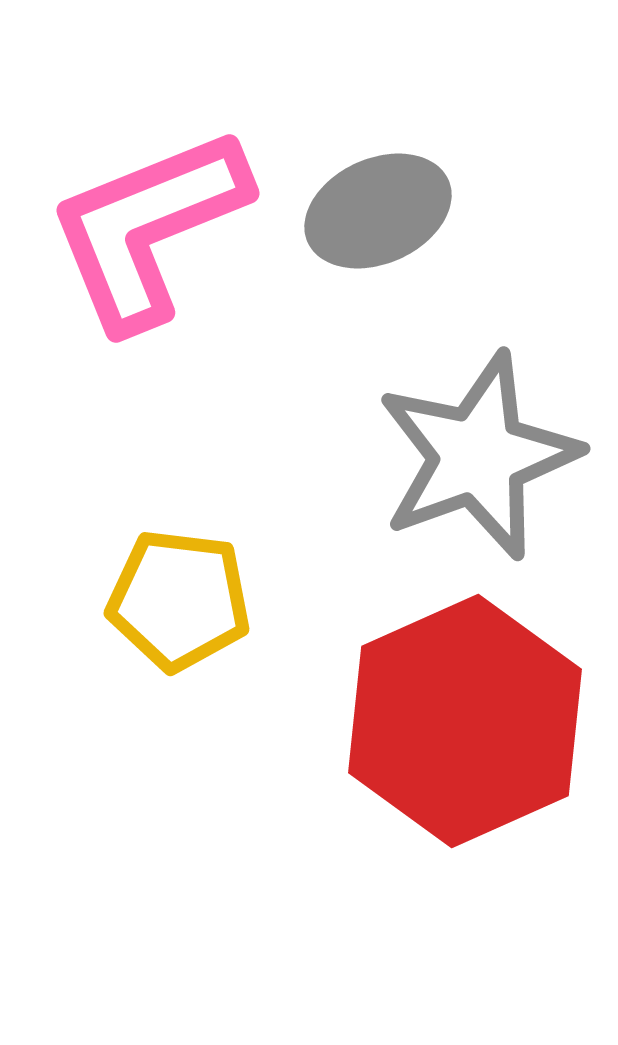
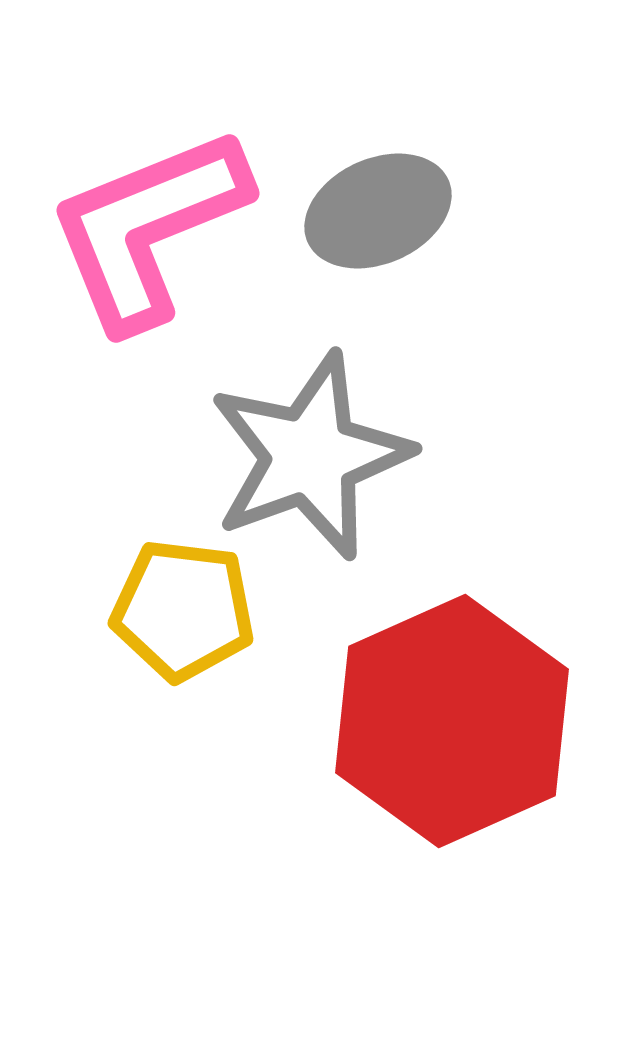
gray star: moved 168 px left
yellow pentagon: moved 4 px right, 10 px down
red hexagon: moved 13 px left
